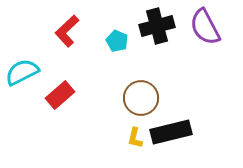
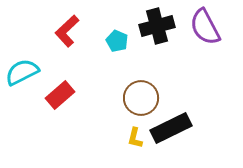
black rectangle: moved 4 px up; rotated 12 degrees counterclockwise
